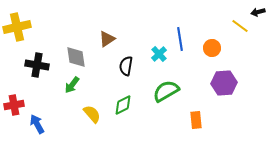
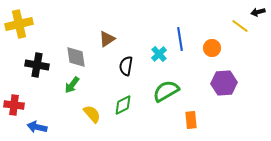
yellow cross: moved 2 px right, 3 px up
red cross: rotated 18 degrees clockwise
orange rectangle: moved 5 px left
blue arrow: moved 3 px down; rotated 48 degrees counterclockwise
